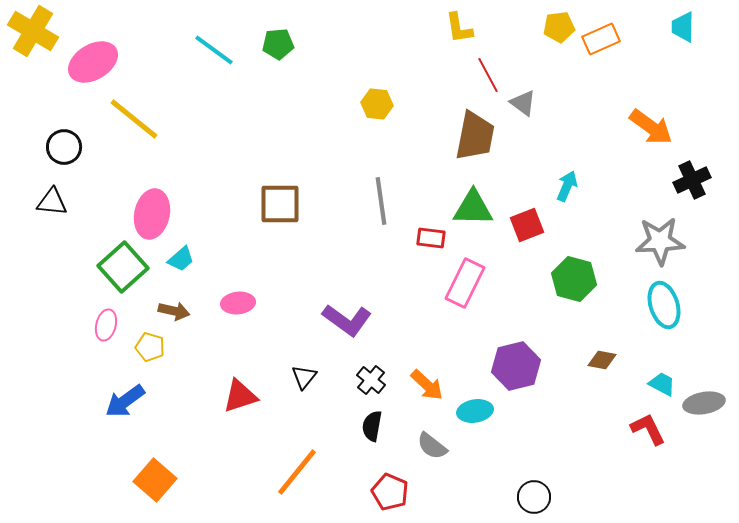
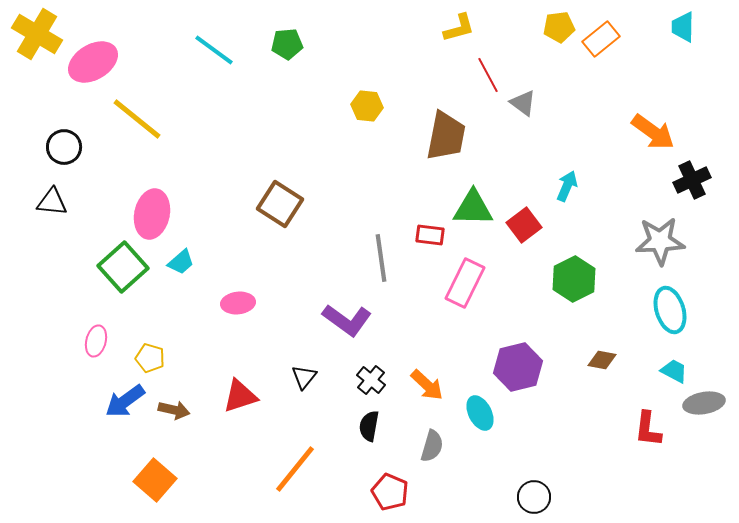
yellow L-shape at (459, 28): rotated 96 degrees counterclockwise
yellow cross at (33, 31): moved 4 px right, 3 px down
orange rectangle at (601, 39): rotated 15 degrees counterclockwise
green pentagon at (278, 44): moved 9 px right
yellow hexagon at (377, 104): moved 10 px left, 2 px down
yellow line at (134, 119): moved 3 px right
orange arrow at (651, 127): moved 2 px right, 5 px down
brown trapezoid at (475, 136): moved 29 px left
gray line at (381, 201): moved 57 px down
brown square at (280, 204): rotated 33 degrees clockwise
red square at (527, 225): moved 3 px left; rotated 16 degrees counterclockwise
red rectangle at (431, 238): moved 1 px left, 3 px up
cyan trapezoid at (181, 259): moved 3 px down
green hexagon at (574, 279): rotated 18 degrees clockwise
cyan ellipse at (664, 305): moved 6 px right, 5 px down
brown arrow at (174, 311): moved 99 px down
pink ellipse at (106, 325): moved 10 px left, 16 px down
yellow pentagon at (150, 347): moved 11 px down
purple hexagon at (516, 366): moved 2 px right, 1 px down
cyan trapezoid at (662, 384): moved 12 px right, 13 px up
cyan ellipse at (475, 411): moved 5 px right, 2 px down; rotated 72 degrees clockwise
black semicircle at (372, 426): moved 3 px left
red L-shape at (648, 429): rotated 147 degrees counterclockwise
gray semicircle at (432, 446): rotated 112 degrees counterclockwise
orange line at (297, 472): moved 2 px left, 3 px up
